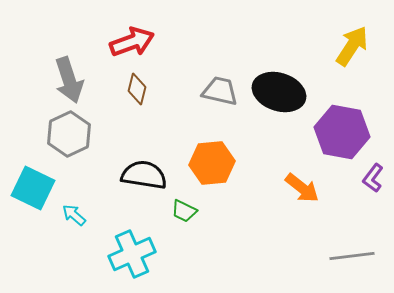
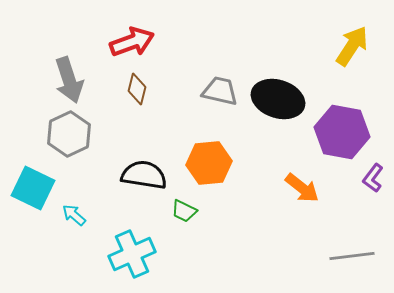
black ellipse: moved 1 px left, 7 px down
orange hexagon: moved 3 px left
